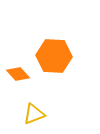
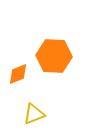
orange diamond: rotated 70 degrees counterclockwise
